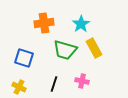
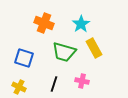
orange cross: rotated 30 degrees clockwise
green trapezoid: moved 1 px left, 2 px down
